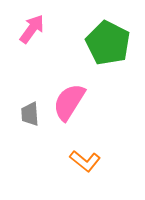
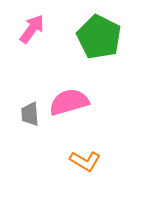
green pentagon: moved 9 px left, 6 px up
pink semicircle: rotated 42 degrees clockwise
orange L-shape: rotated 8 degrees counterclockwise
